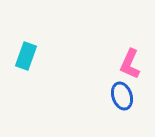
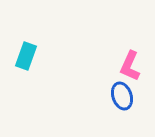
pink L-shape: moved 2 px down
